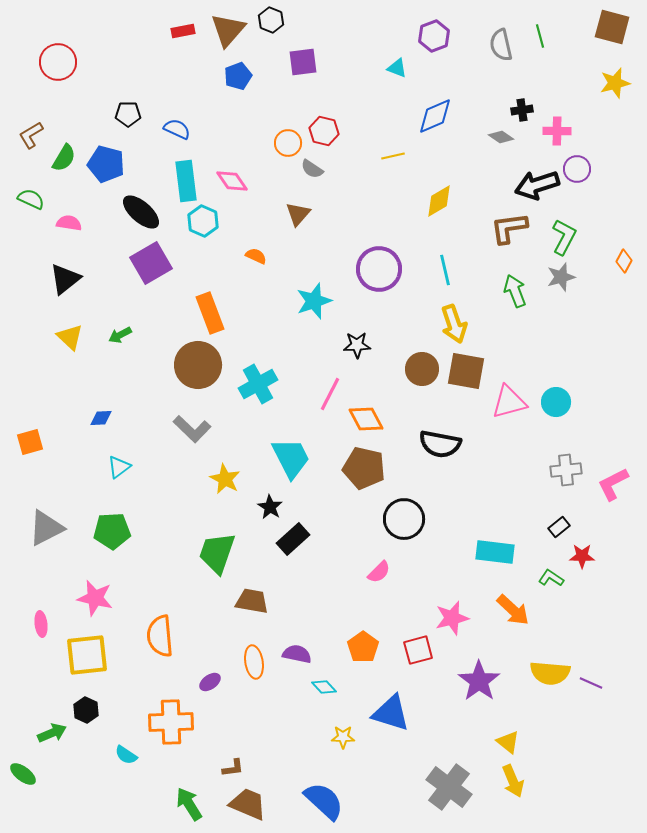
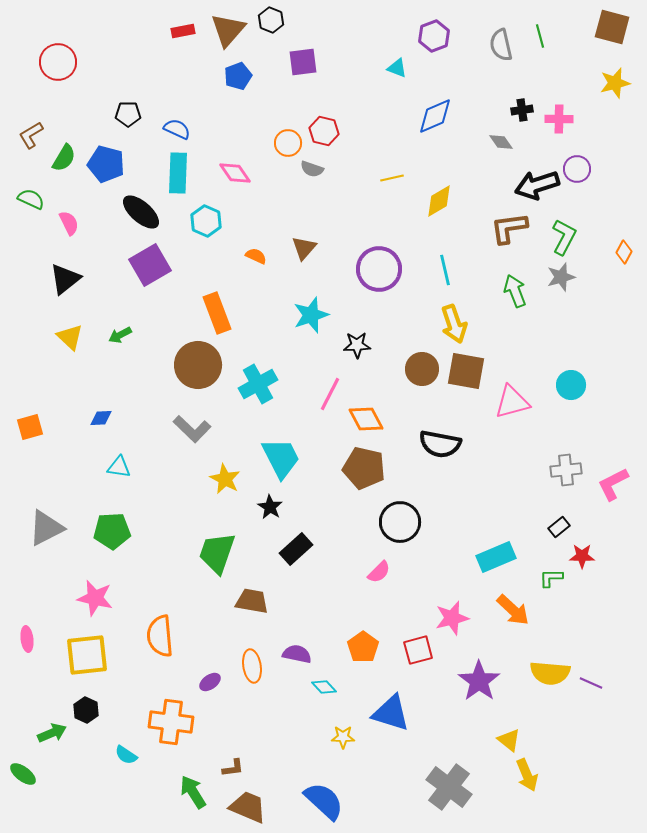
pink cross at (557, 131): moved 2 px right, 12 px up
gray diamond at (501, 137): moved 5 px down; rotated 20 degrees clockwise
yellow line at (393, 156): moved 1 px left, 22 px down
gray semicircle at (312, 169): rotated 15 degrees counterclockwise
cyan rectangle at (186, 181): moved 8 px left, 8 px up; rotated 9 degrees clockwise
pink diamond at (232, 181): moved 3 px right, 8 px up
brown triangle at (298, 214): moved 6 px right, 34 px down
cyan hexagon at (203, 221): moved 3 px right
pink semicircle at (69, 223): rotated 55 degrees clockwise
orange diamond at (624, 261): moved 9 px up
purple square at (151, 263): moved 1 px left, 2 px down
cyan star at (314, 301): moved 3 px left, 14 px down
orange rectangle at (210, 313): moved 7 px right
pink triangle at (509, 402): moved 3 px right
cyan circle at (556, 402): moved 15 px right, 17 px up
orange square at (30, 442): moved 15 px up
cyan trapezoid at (291, 458): moved 10 px left
cyan triangle at (119, 467): rotated 45 degrees clockwise
black circle at (404, 519): moved 4 px left, 3 px down
black rectangle at (293, 539): moved 3 px right, 10 px down
cyan rectangle at (495, 552): moved 1 px right, 5 px down; rotated 30 degrees counterclockwise
green L-shape at (551, 578): rotated 35 degrees counterclockwise
pink ellipse at (41, 624): moved 14 px left, 15 px down
orange ellipse at (254, 662): moved 2 px left, 4 px down
orange cross at (171, 722): rotated 9 degrees clockwise
yellow triangle at (508, 742): moved 1 px right, 2 px up
yellow arrow at (513, 781): moved 14 px right, 6 px up
green arrow at (189, 804): moved 4 px right, 12 px up
brown trapezoid at (248, 804): moved 3 px down
